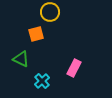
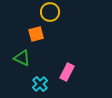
green triangle: moved 1 px right, 1 px up
pink rectangle: moved 7 px left, 4 px down
cyan cross: moved 2 px left, 3 px down
